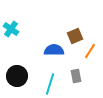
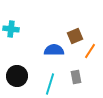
cyan cross: rotated 28 degrees counterclockwise
gray rectangle: moved 1 px down
